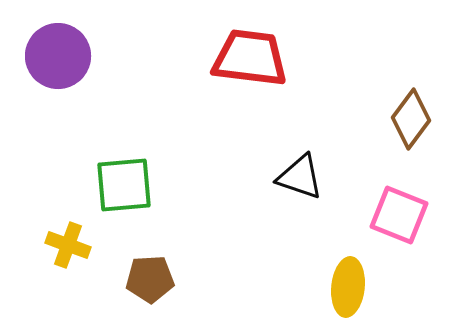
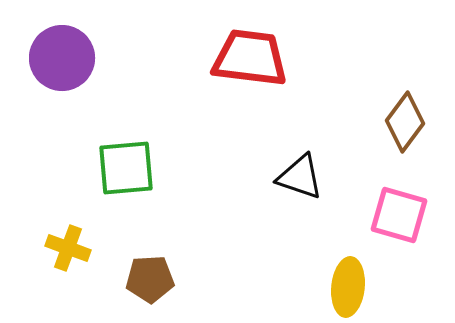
purple circle: moved 4 px right, 2 px down
brown diamond: moved 6 px left, 3 px down
green square: moved 2 px right, 17 px up
pink square: rotated 6 degrees counterclockwise
yellow cross: moved 3 px down
